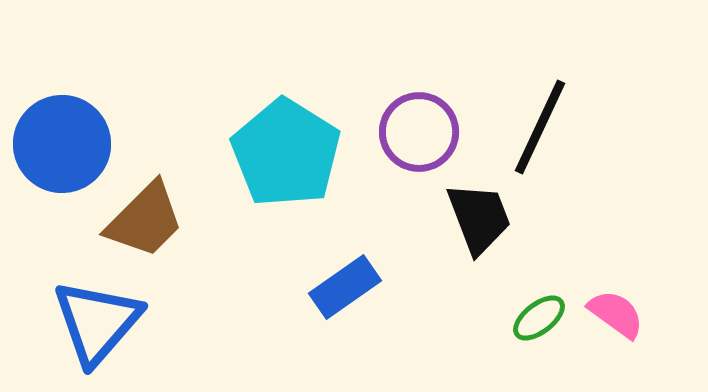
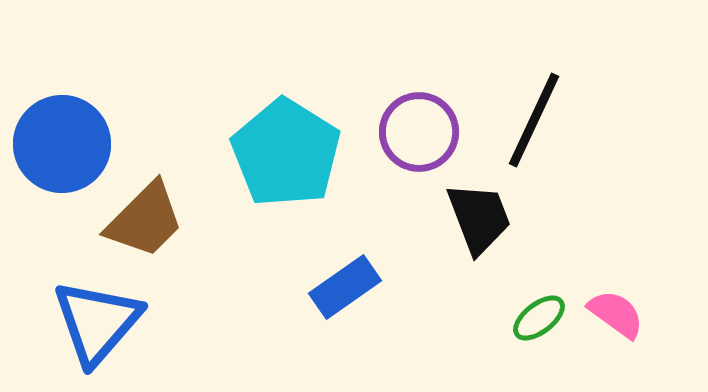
black line: moved 6 px left, 7 px up
